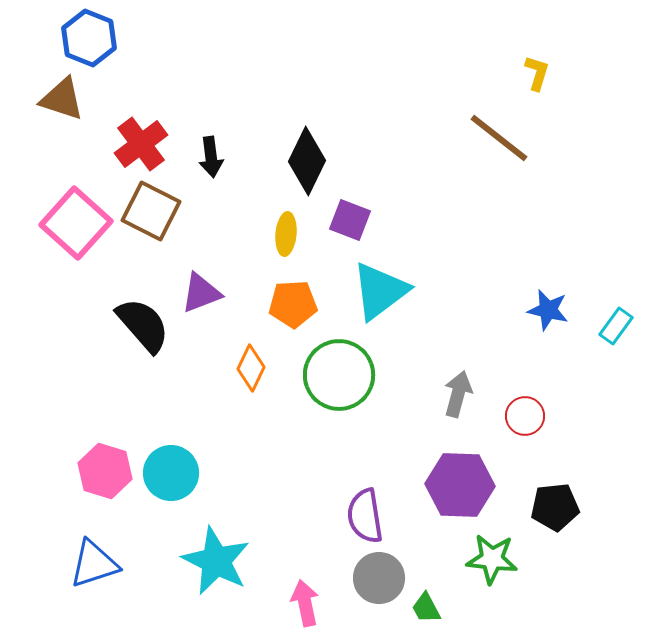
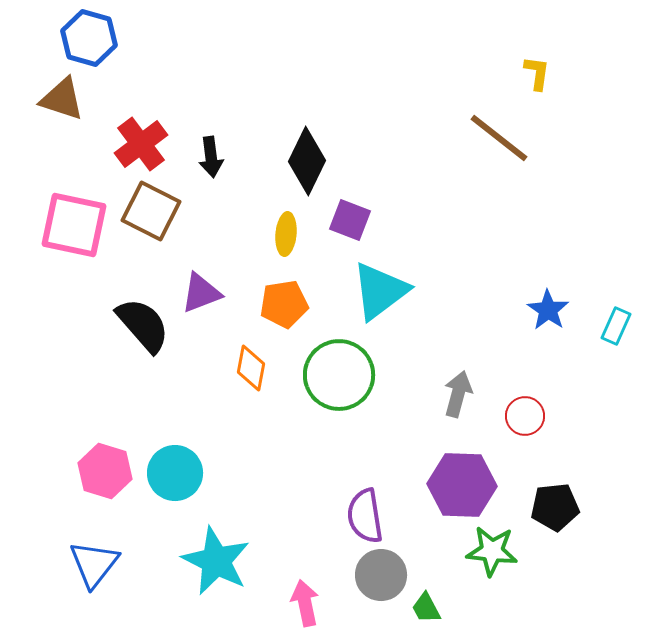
blue hexagon: rotated 6 degrees counterclockwise
yellow L-shape: rotated 9 degrees counterclockwise
pink square: moved 2 px left, 2 px down; rotated 30 degrees counterclockwise
orange pentagon: moved 9 px left; rotated 6 degrees counterclockwise
blue star: rotated 21 degrees clockwise
cyan rectangle: rotated 12 degrees counterclockwise
orange diamond: rotated 15 degrees counterclockwise
cyan circle: moved 4 px right
purple hexagon: moved 2 px right
green star: moved 8 px up
blue triangle: rotated 34 degrees counterclockwise
gray circle: moved 2 px right, 3 px up
